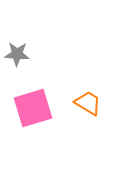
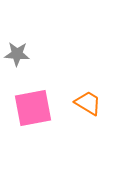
pink square: rotated 6 degrees clockwise
